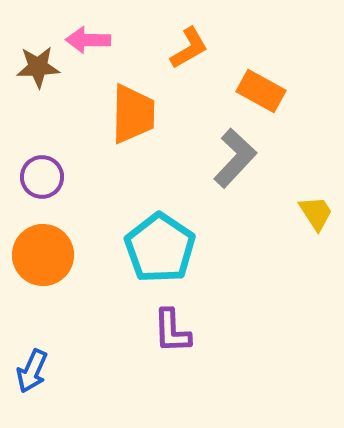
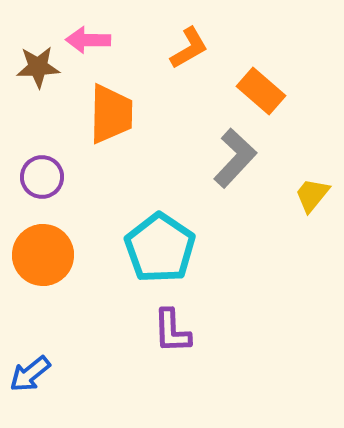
orange rectangle: rotated 12 degrees clockwise
orange trapezoid: moved 22 px left
yellow trapezoid: moved 4 px left, 18 px up; rotated 108 degrees counterclockwise
blue arrow: moved 2 px left, 3 px down; rotated 27 degrees clockwise
